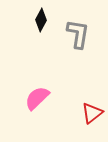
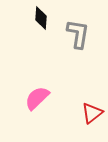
black diamond: moved 2 px up; rotated 25 degrees counterclockwise
